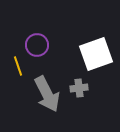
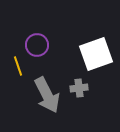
gray arrow: moved 1 px down
